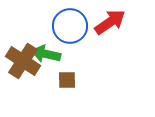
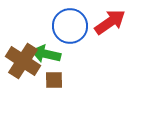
brown square: moved 13 px left
